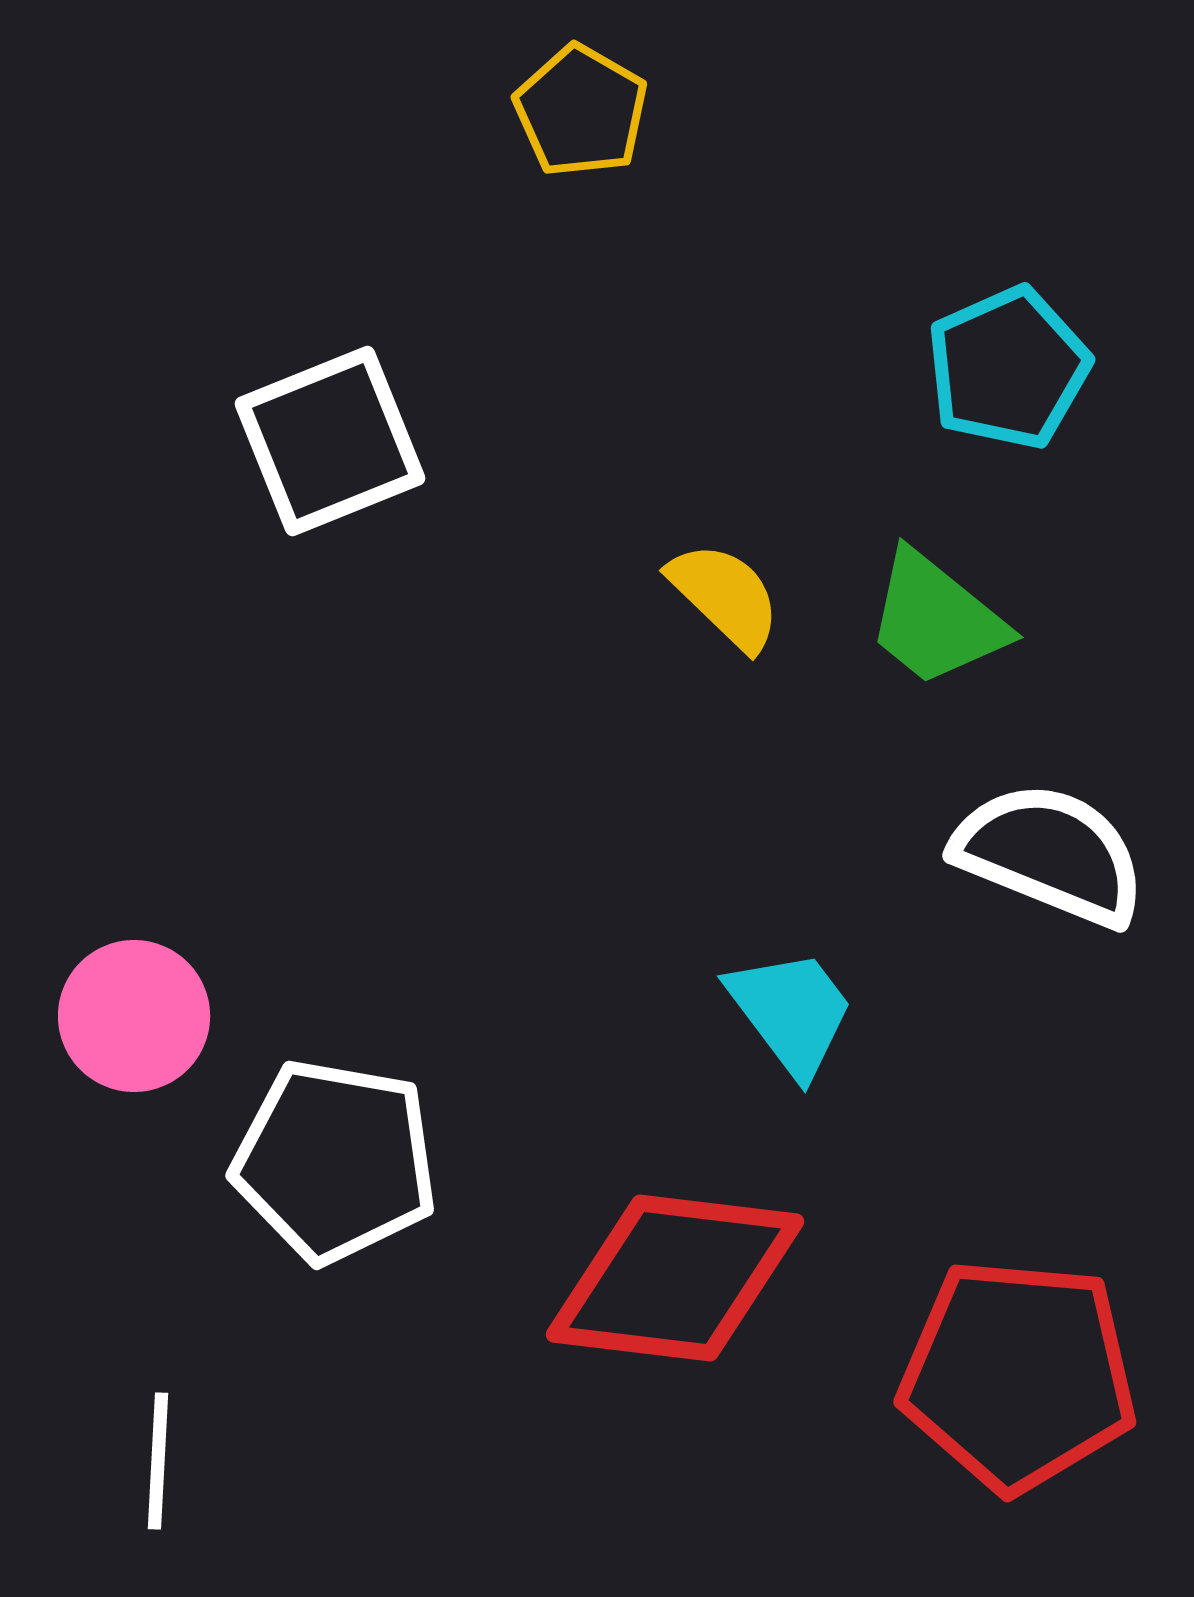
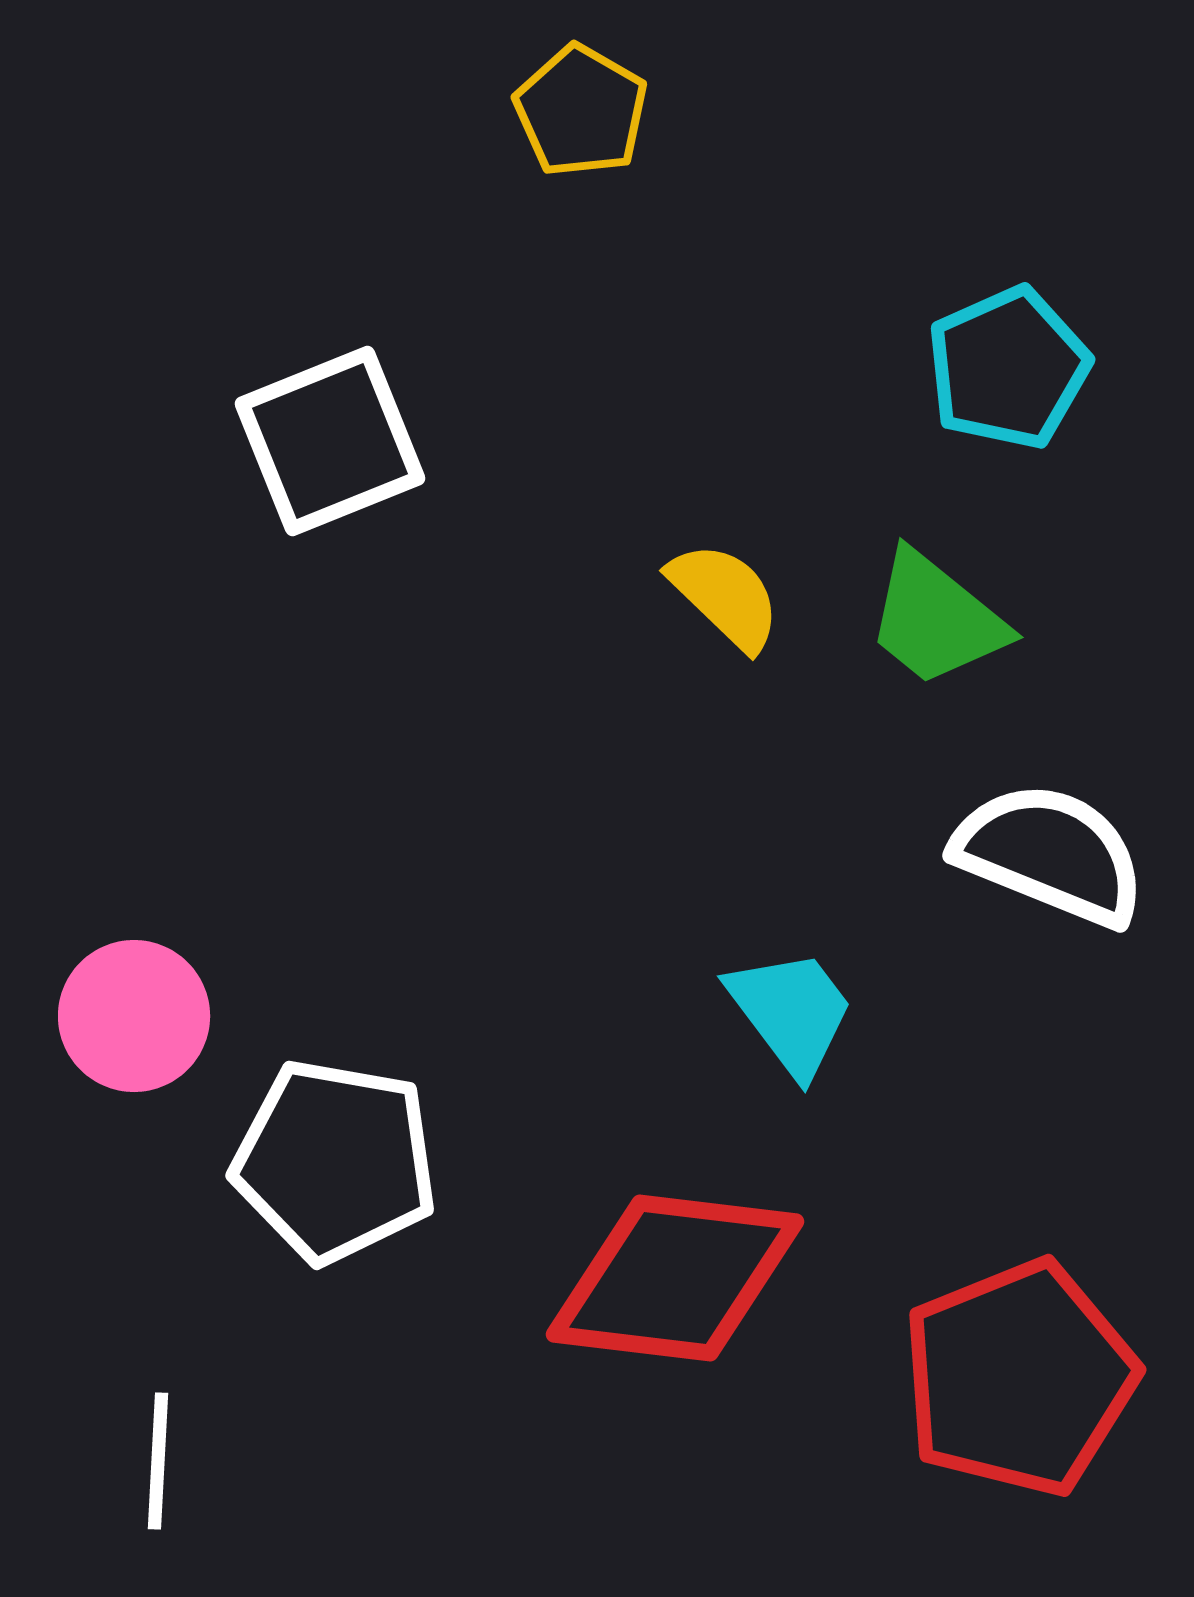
red pentagon: moved 1 px right, 3 px down; rotated 27 degrees counterclockwise
